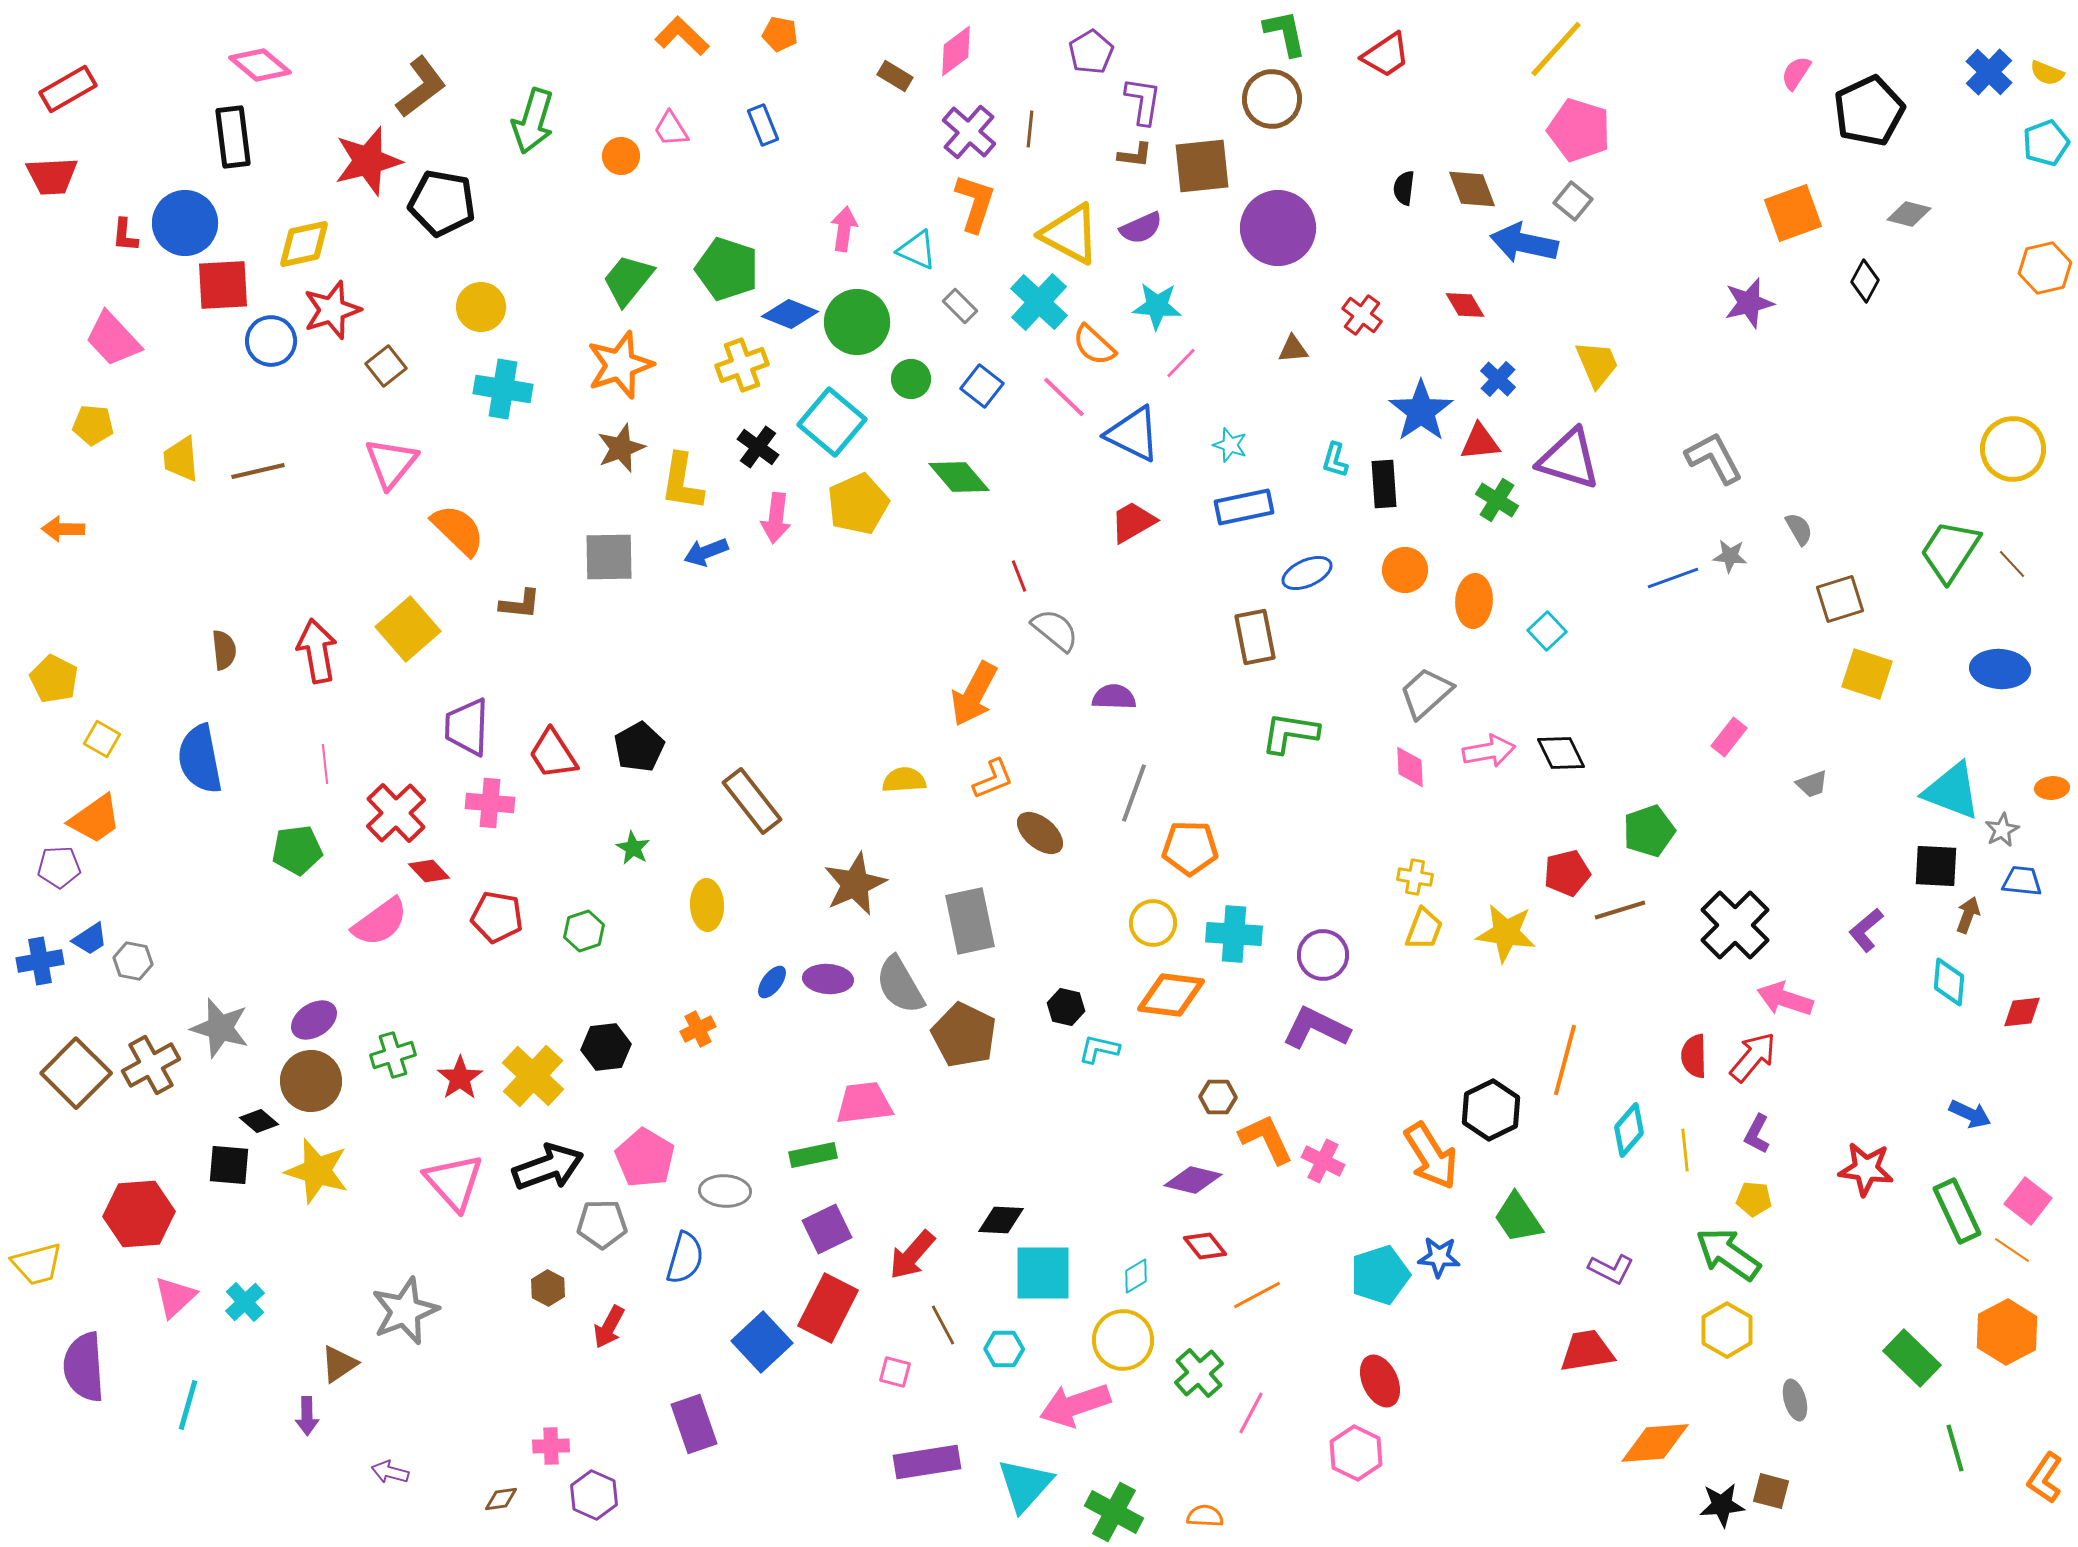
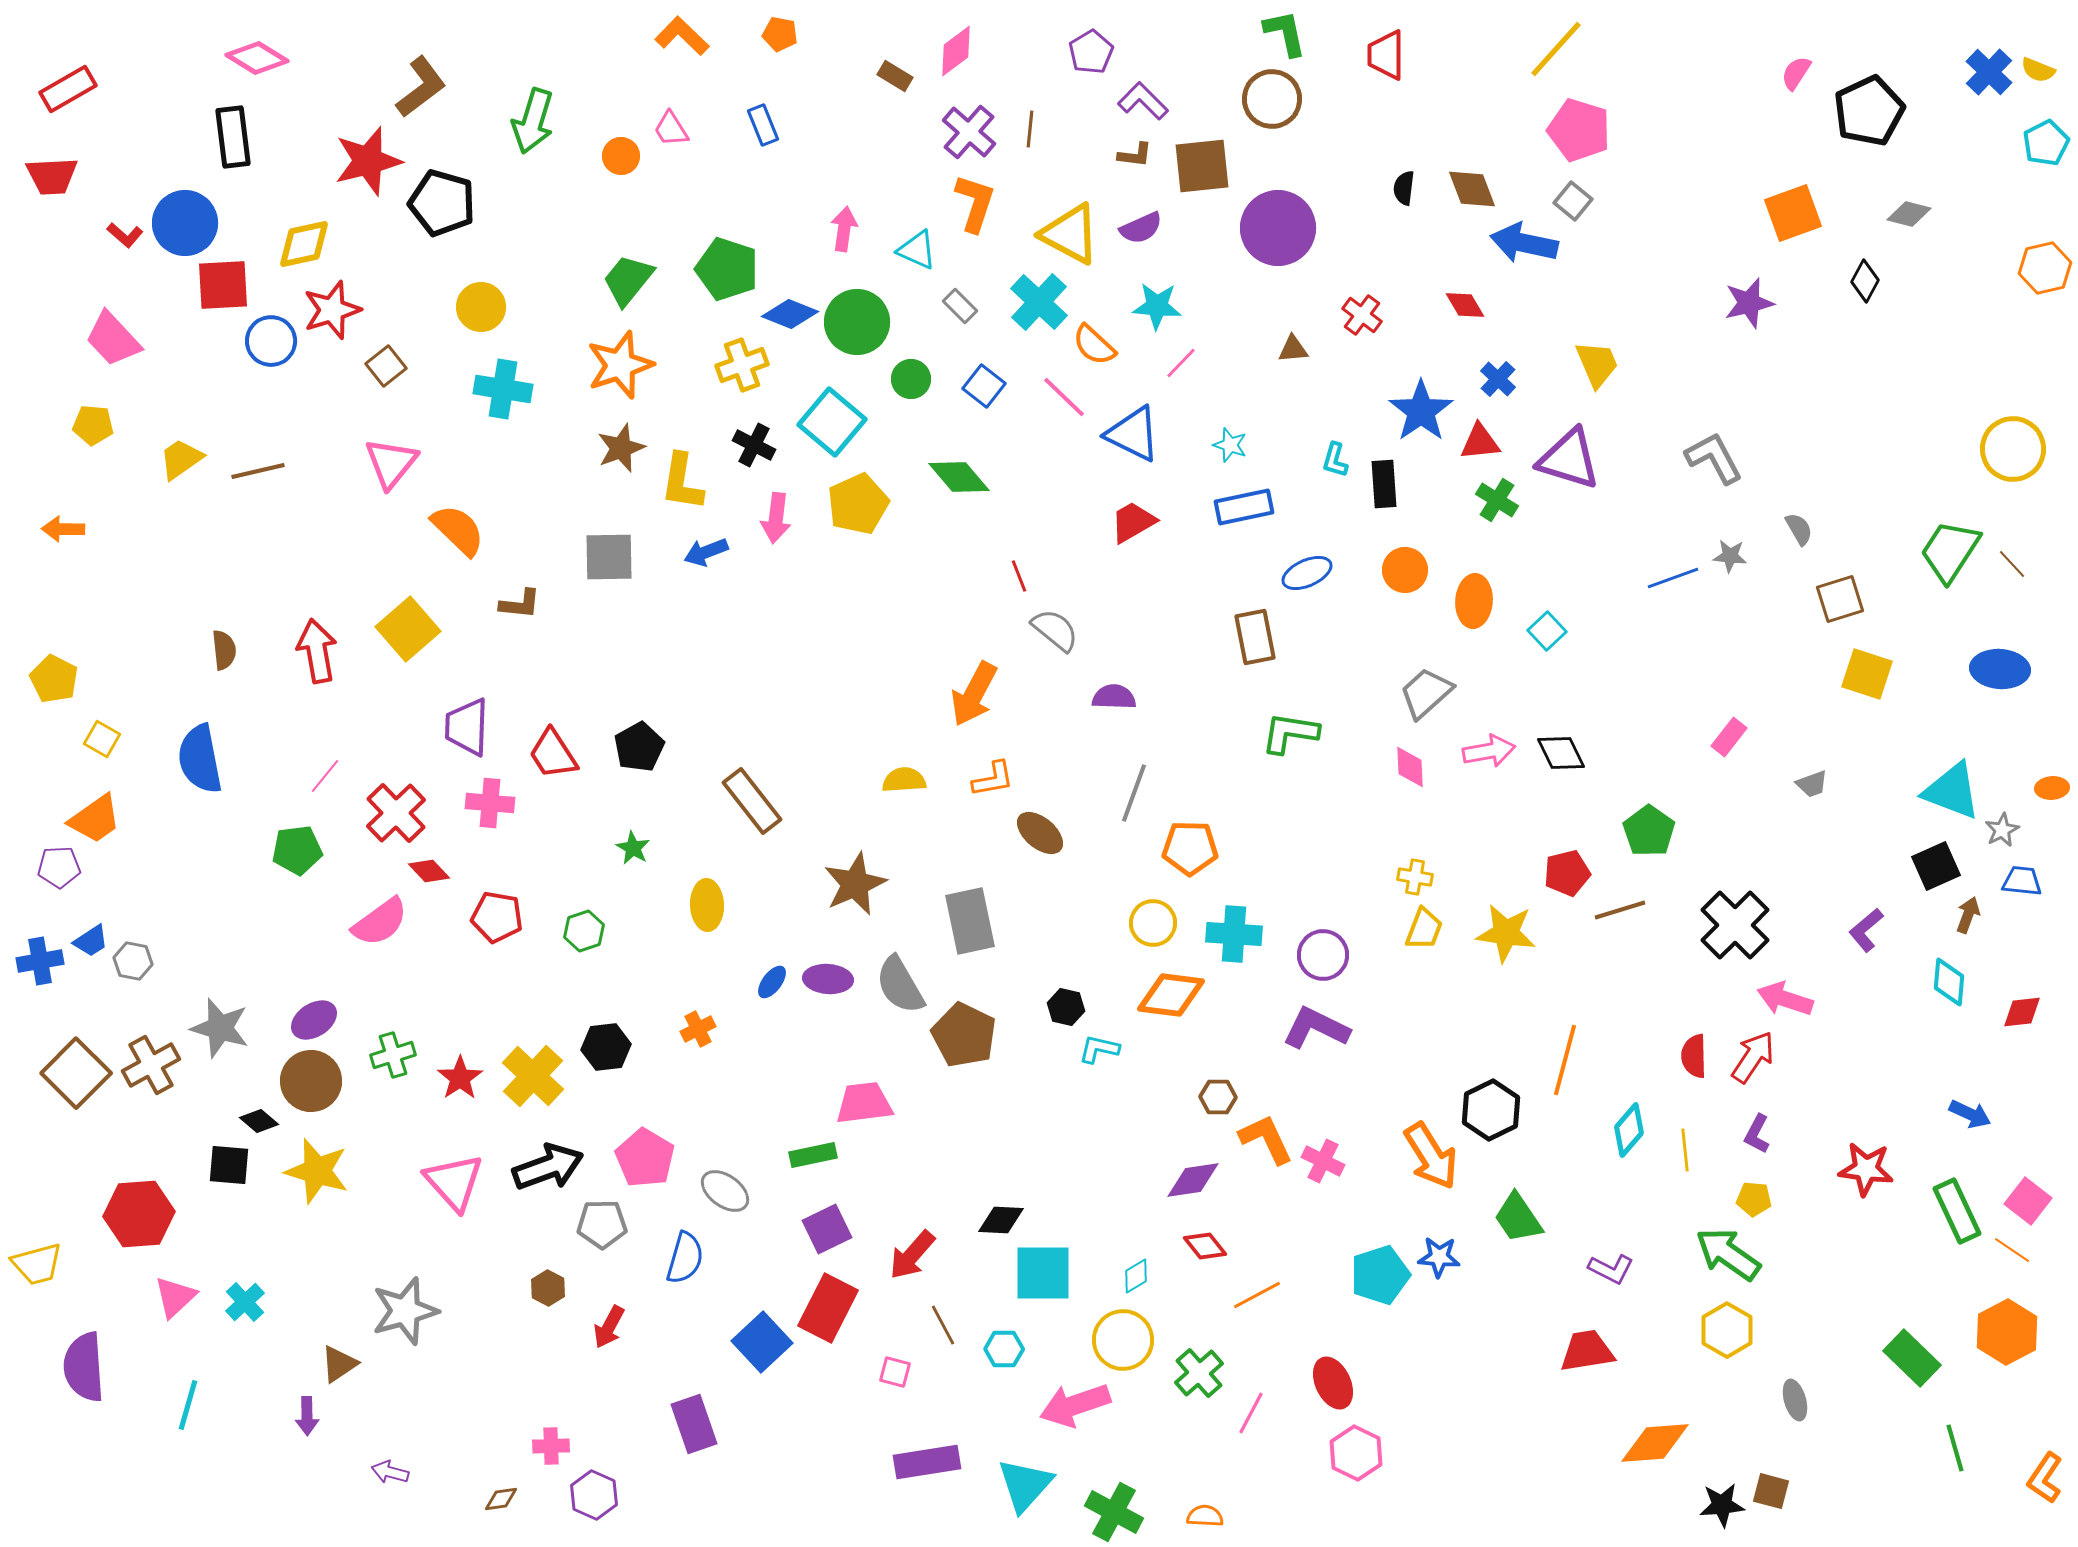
red trapezoid at (1386, 55): rotated 124 degrees clockwise
pink diamond at (260, 65): moved 3 px left, 7 px up; rotated 8 degrees counterclockwise
yellow semicircle at (2047, 73): moved 9 px left, 3 px up
purple L-shape at (1143, 101): rotated 54 degrees counterclockwise
cyan pentagon at (2046, 143): rotated 6 degrees counterclockwise
black pentagon at (442, 203): rotated 6 degrees clockwise
red L-shape at (125, 235): rotated 54 degrees counterclockwise
blue square at (982, 386): moved 2 px right
black cross at (758, 447): moved 4 px left, 2 px up; rotated 9 degrees counterclockwise
yellow trapezoid at (181, 459): rotated 60 degrees clockwise
pink line at (325, 764): moved 12 px down; rotated 45 degrees clockwise
orange L-shape at (993, 779): rotated 12 degrees clockwise
green pentagon at (1649, 831): rotated 18 degrees counterclockwise
black square at (1936, 866): rotated 27 degrees counterclockwise
blue trapezoid at (90, 939): moved 1 px right, 2 px down
red arrow at (1753, 1057): rotated 6 degrees counterclockwise
purple diamond at (1193, 1180): rotated 22 degrees counterclockwise
gray ellipse at (725, 1191): rotated 33 degrees clockwise
gray star at (405, 1311): rotated 6 degrees clockwise
red ellipse at (1380, 1381): moved 47 px left, 2 px down
